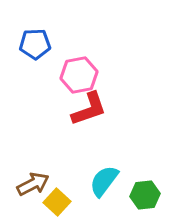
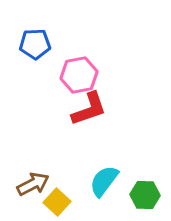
green hexagon: rotated 8 degrees clockwise
